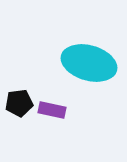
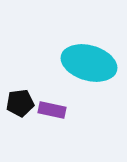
black pentagon: moved 1 px right
